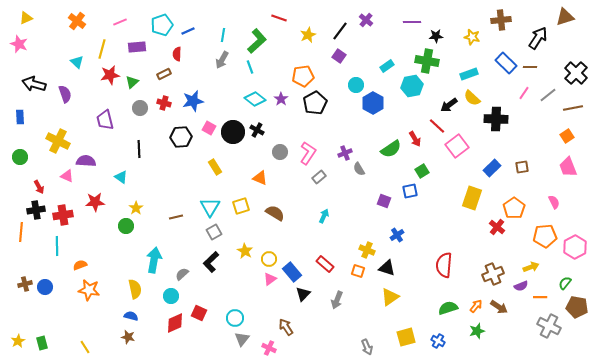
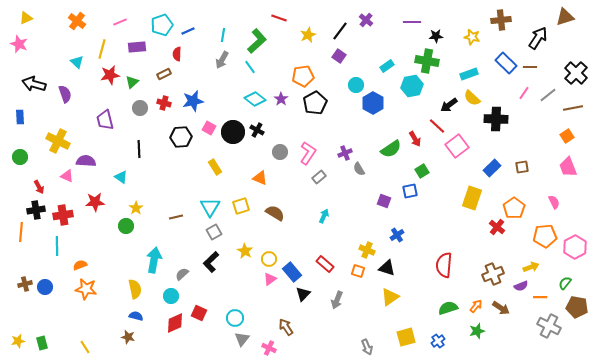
cyan line at (250, 67): rotated 16 degrees counterclockwise
orange star at (89, 290): moved 3 px left, 1 px up
brown arrow at (499, 307): moved 2 px right, 1 px down
blue semicircle at (131, 316): moved 5 px right
yellow star at (18, 341): rotated 16 degrees clockwise
blue cross at (438, 341): rotated 24 degrees clockwise
